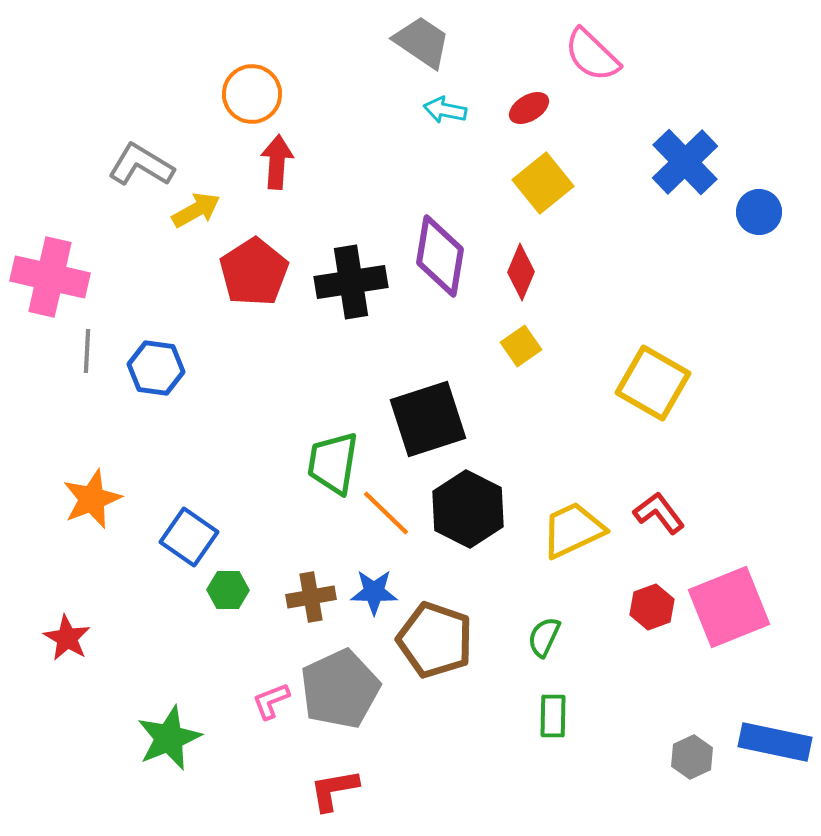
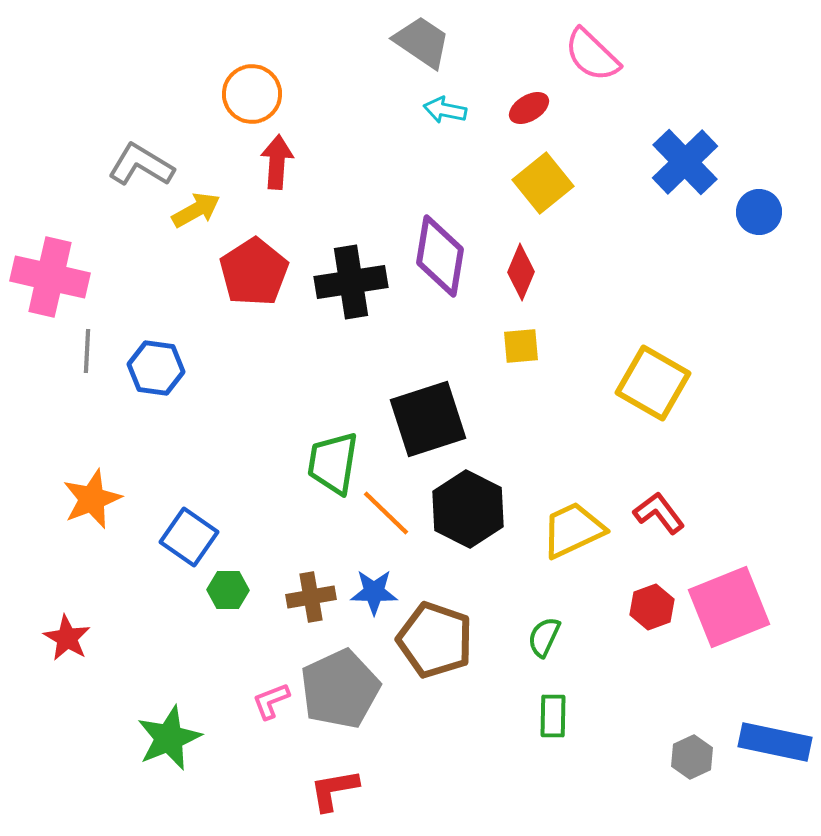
yellow square at (521, 346): rotated 30 degrees clockwise
